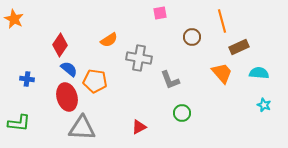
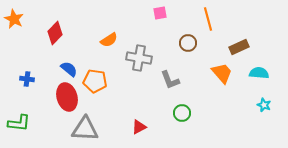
orange line: moved 14 px left, 2 px up
brown circle: moved 4 px left, 6 px down
red diamond: moved 5 px left, 12 px up; rotated 10 degrees clockwise
gray triangle: moved 3 px right, 1 px down
